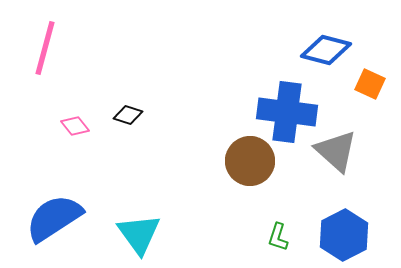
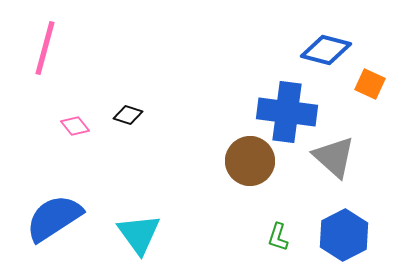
gray triangle: moved 2 px left, 6 px down
